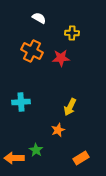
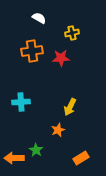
yellow cross: rotated 16 degrees counterclockwise
orange cross: rotated 35 degrees counterclockwise
